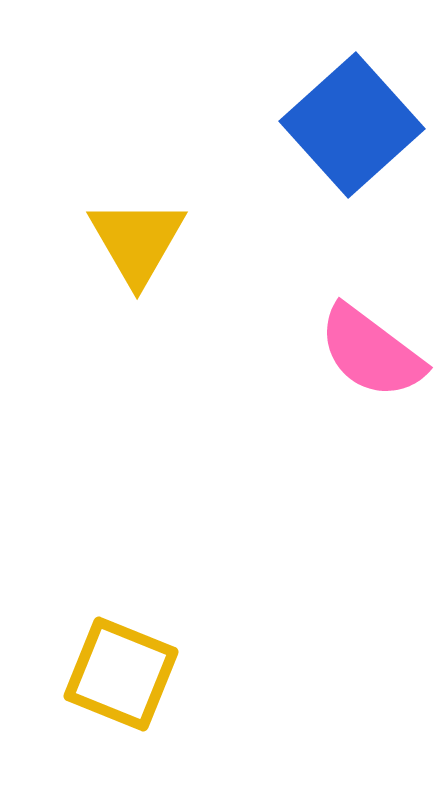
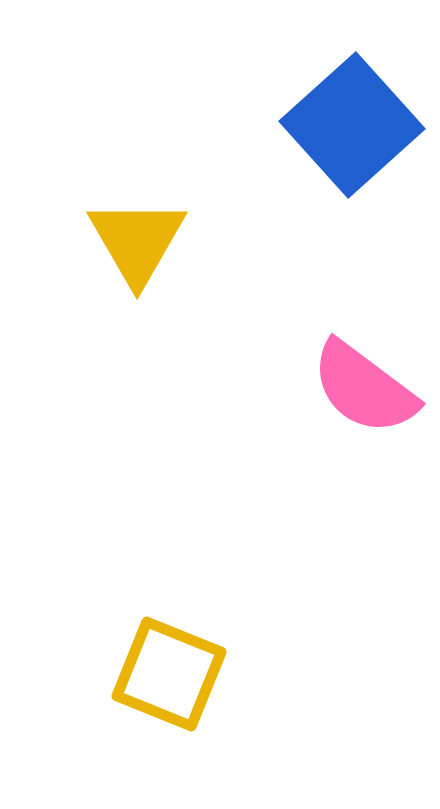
pink semicircle: moved 7 px left, 36 px down
yellow square: moved 48 px right
